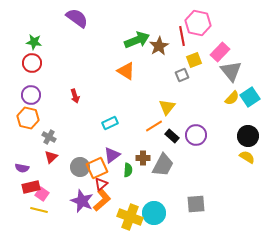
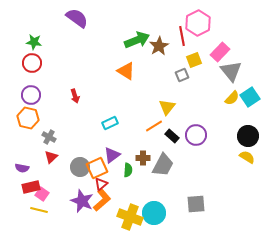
pink hexagon at (198, 23): rotated 20 degrees clockwise
